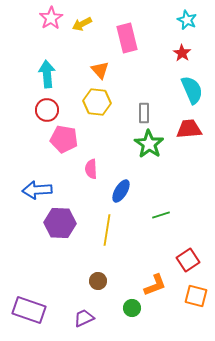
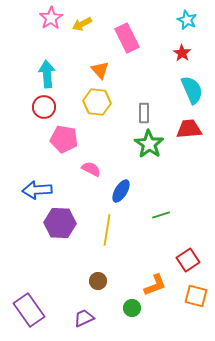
pink rectangle: rotated 12 degrees counterclockwise
red circle: moved 3 px left, 3 px up
pink semicircle: rotated 120 degrees clockwise
purple rectangle: rotated 36 degrees clockwise
